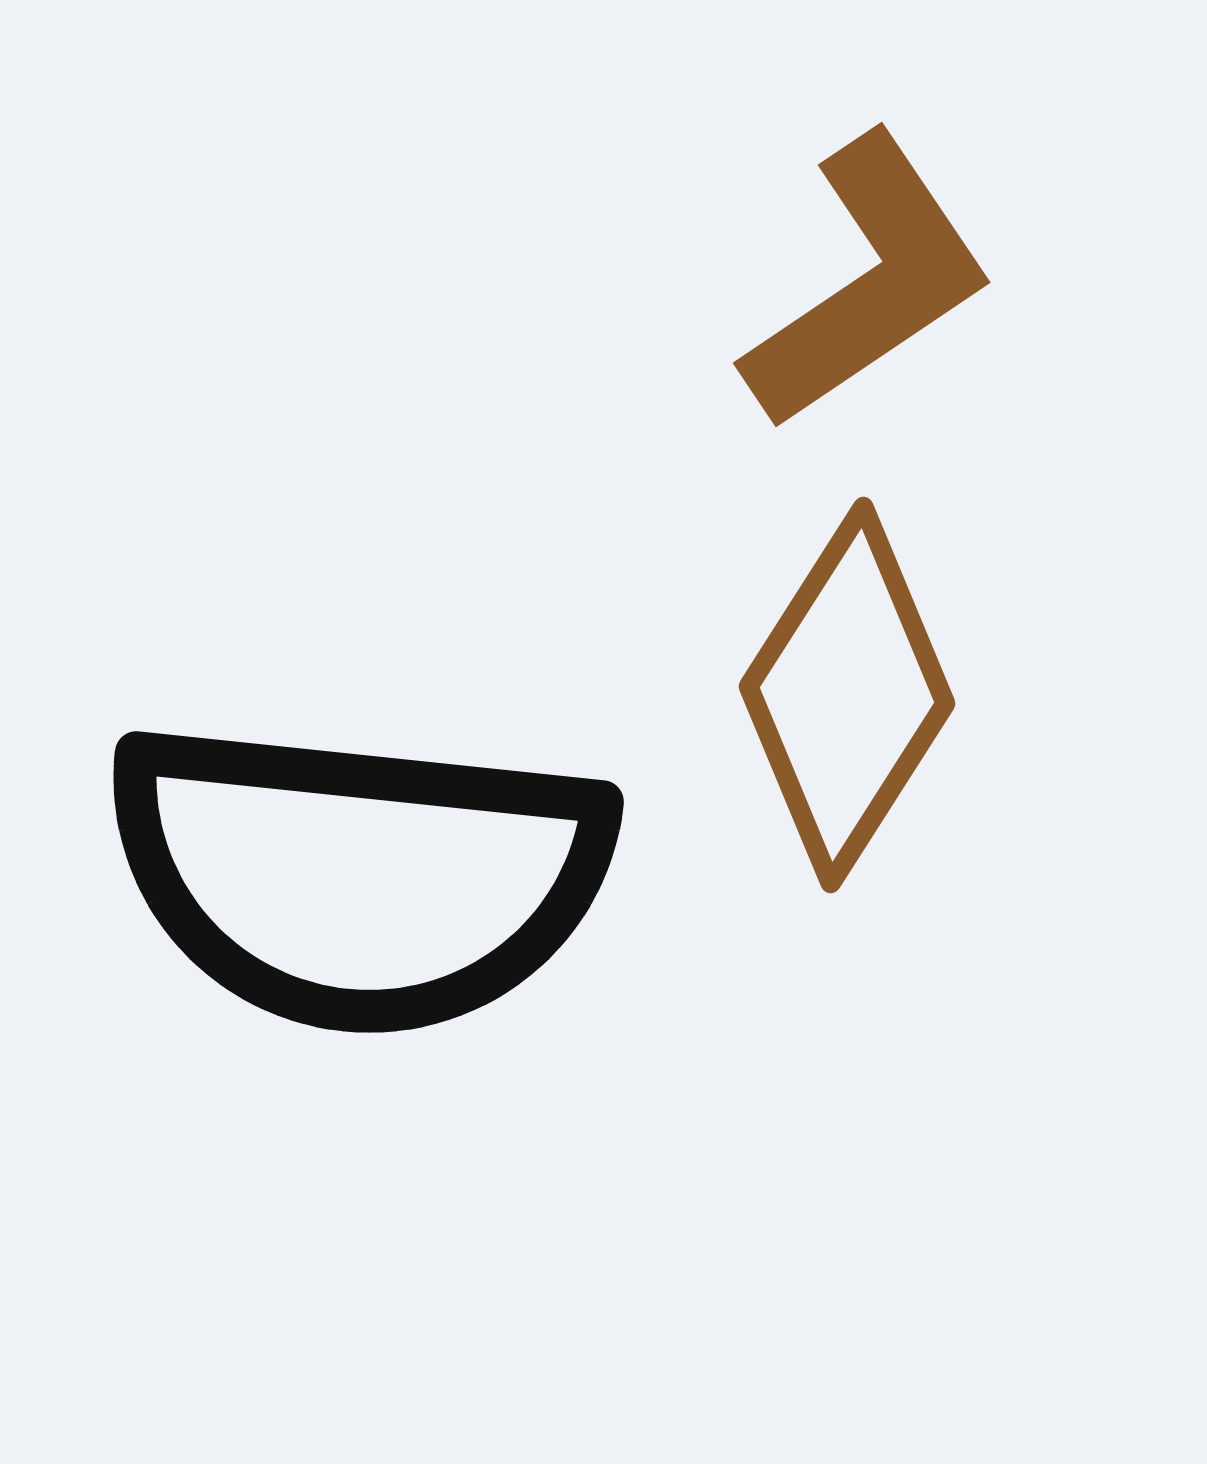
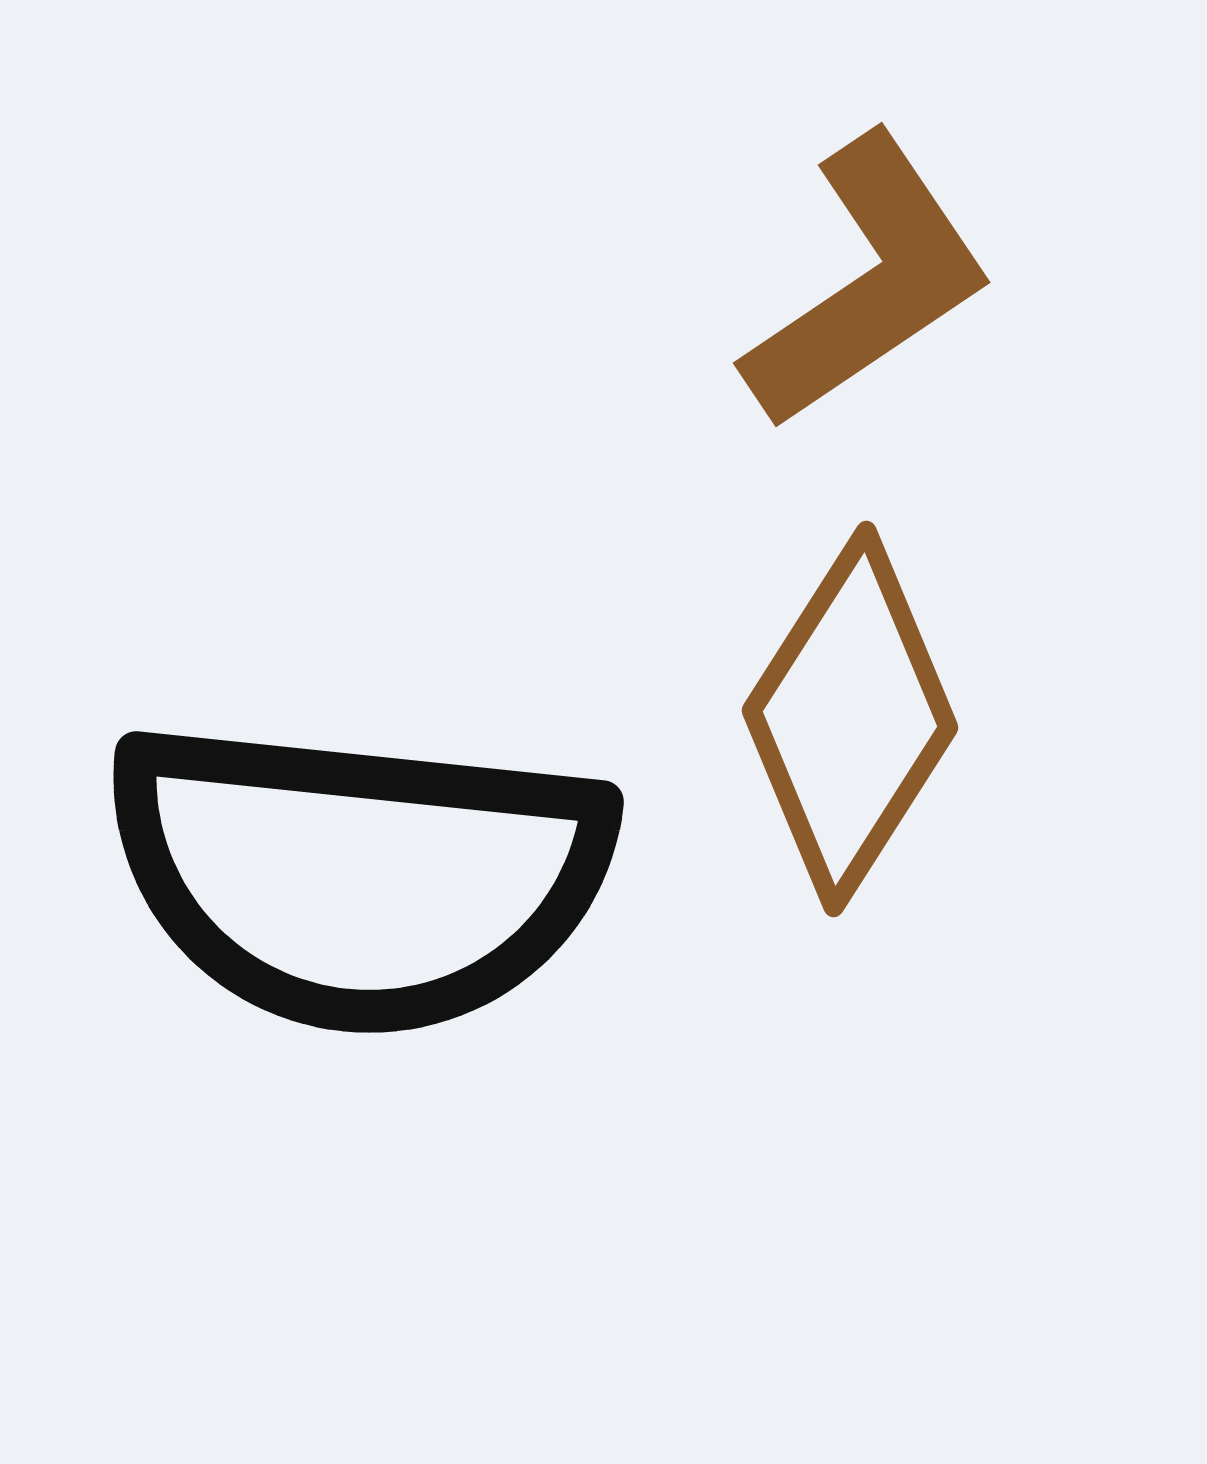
brown diamond: moved 3 px right, 24 px down
